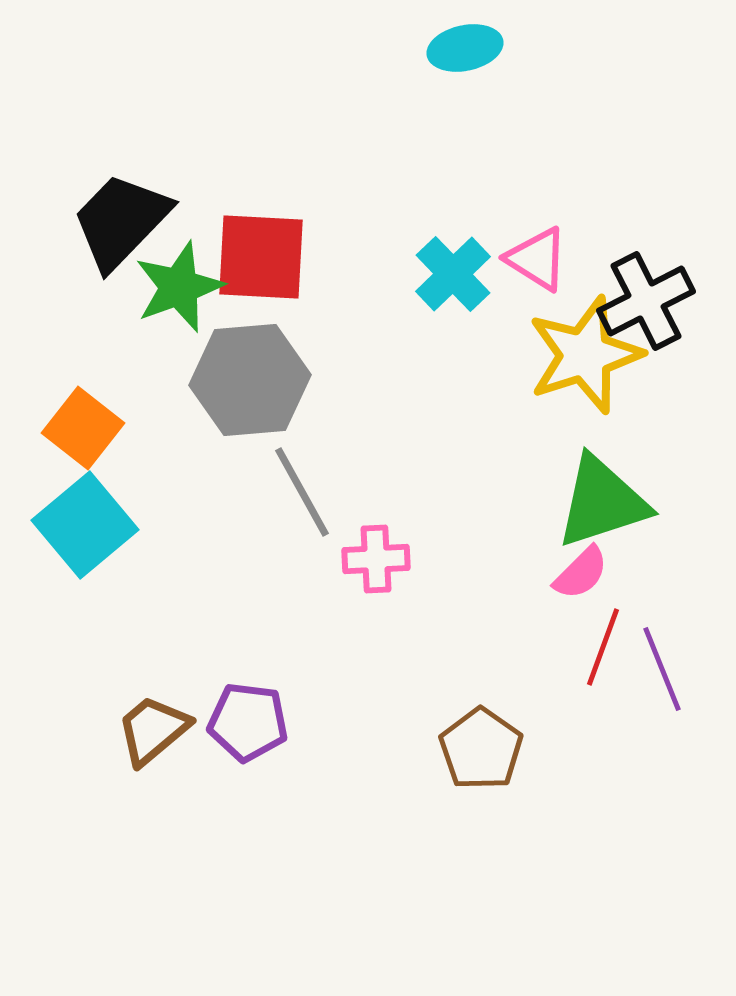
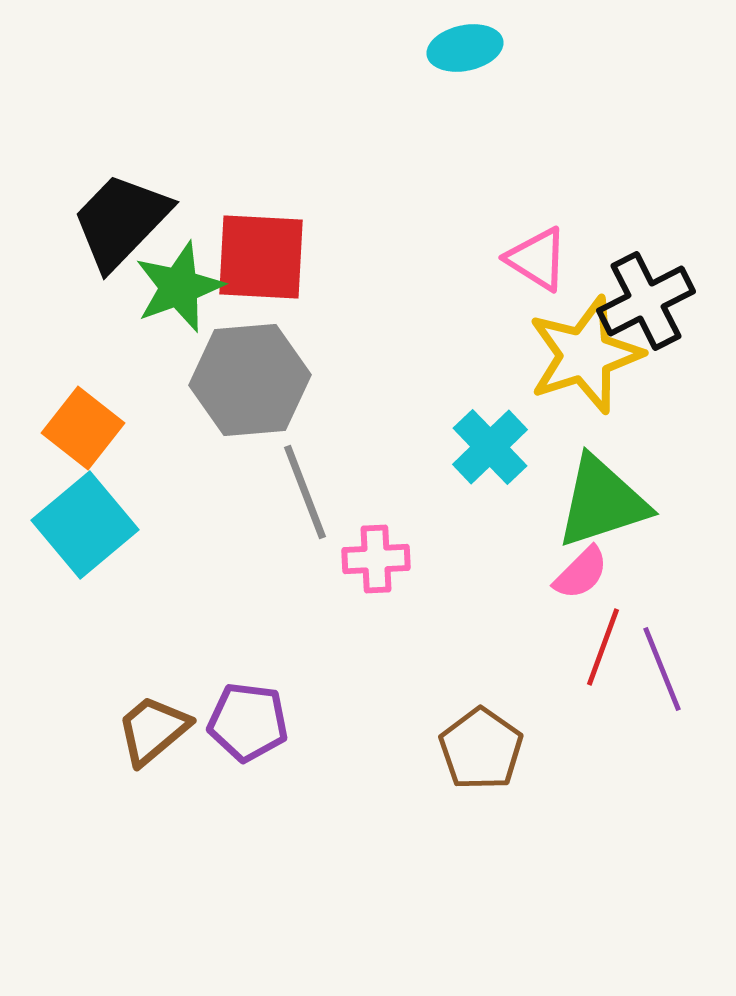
cyan cross: moved 37 px right, 173 px down
gray line: moved 3 px right; rotated 8 degrees clockwise
